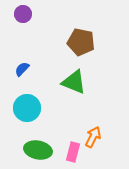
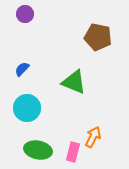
purple circle: moved 2 px right
brown pentagon: moved 17 px right, 5 px up
